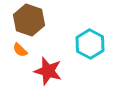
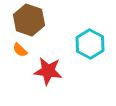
red star: rotated 8 degrees counterclockwise
